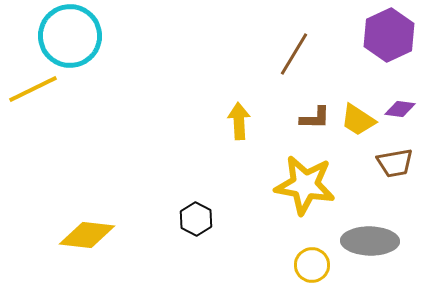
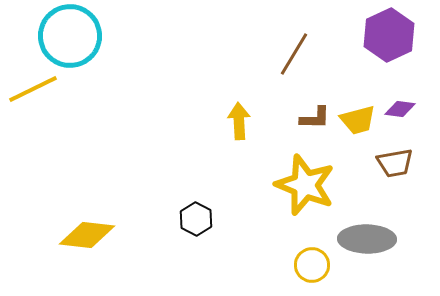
yellow trapezoid: rotated 48 degrees counterclockwise
yellow star: rotated 12 degrees clockwise
gray ellipse: moved 3 px left, 2 px up
